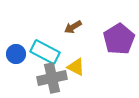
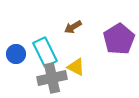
cyan rectangle: rotated 36 degrees clockwise
